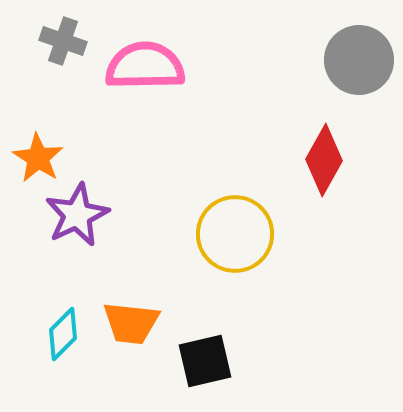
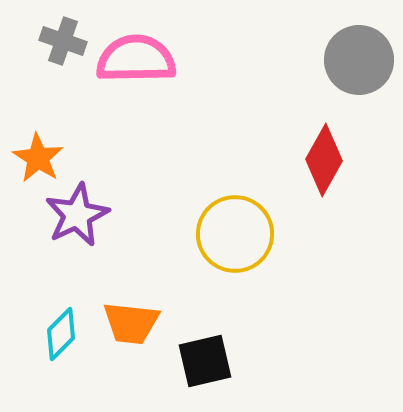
pink semicircle: moved 9 px left, 7 px up
cyan diamond: moved 2 px left
